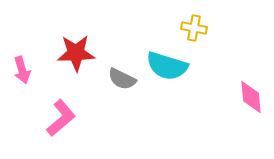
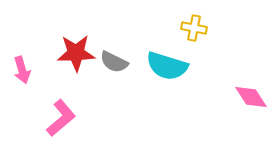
gray semicircle: moved 8 px left, 17 px up
pink diamond: rotated 28 degrees counterclockwise
